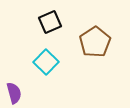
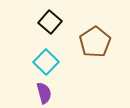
black square: rotated 25 degrees counterclockwise
purple semicircle: moved 30 px right
